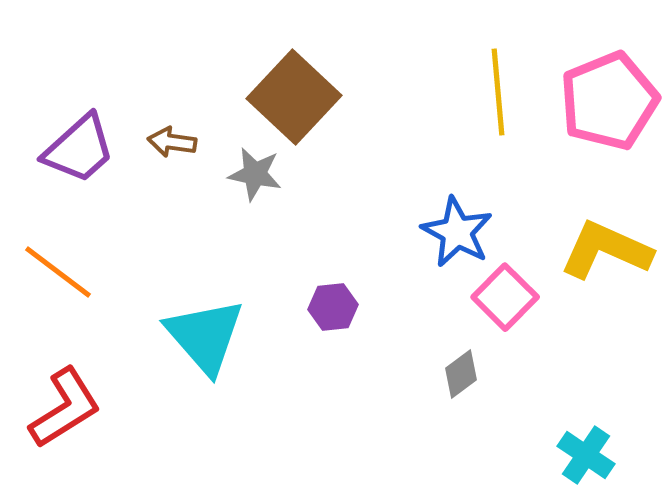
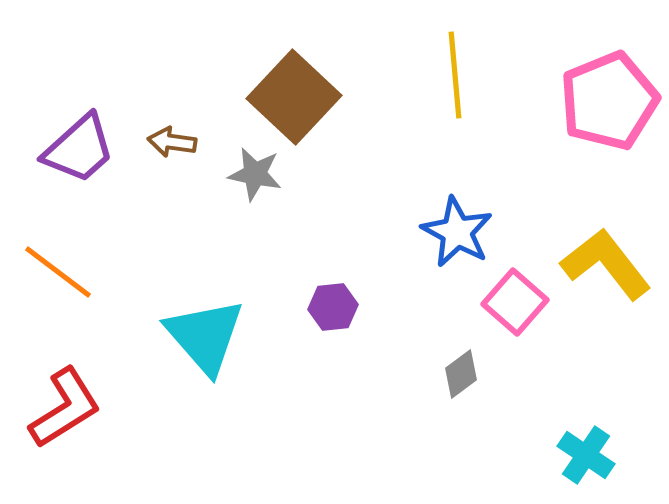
yellow line: moved 43 px left, 17 px up
yellow L-shape: moved 14 px down; rotated 28 degrees clockwise
pink square: moved 10 px right, 5 px down; rotated 4 degrees counterclockwise
